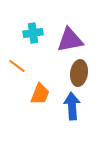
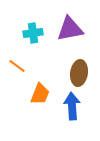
purple triangle: moved 11 px up
